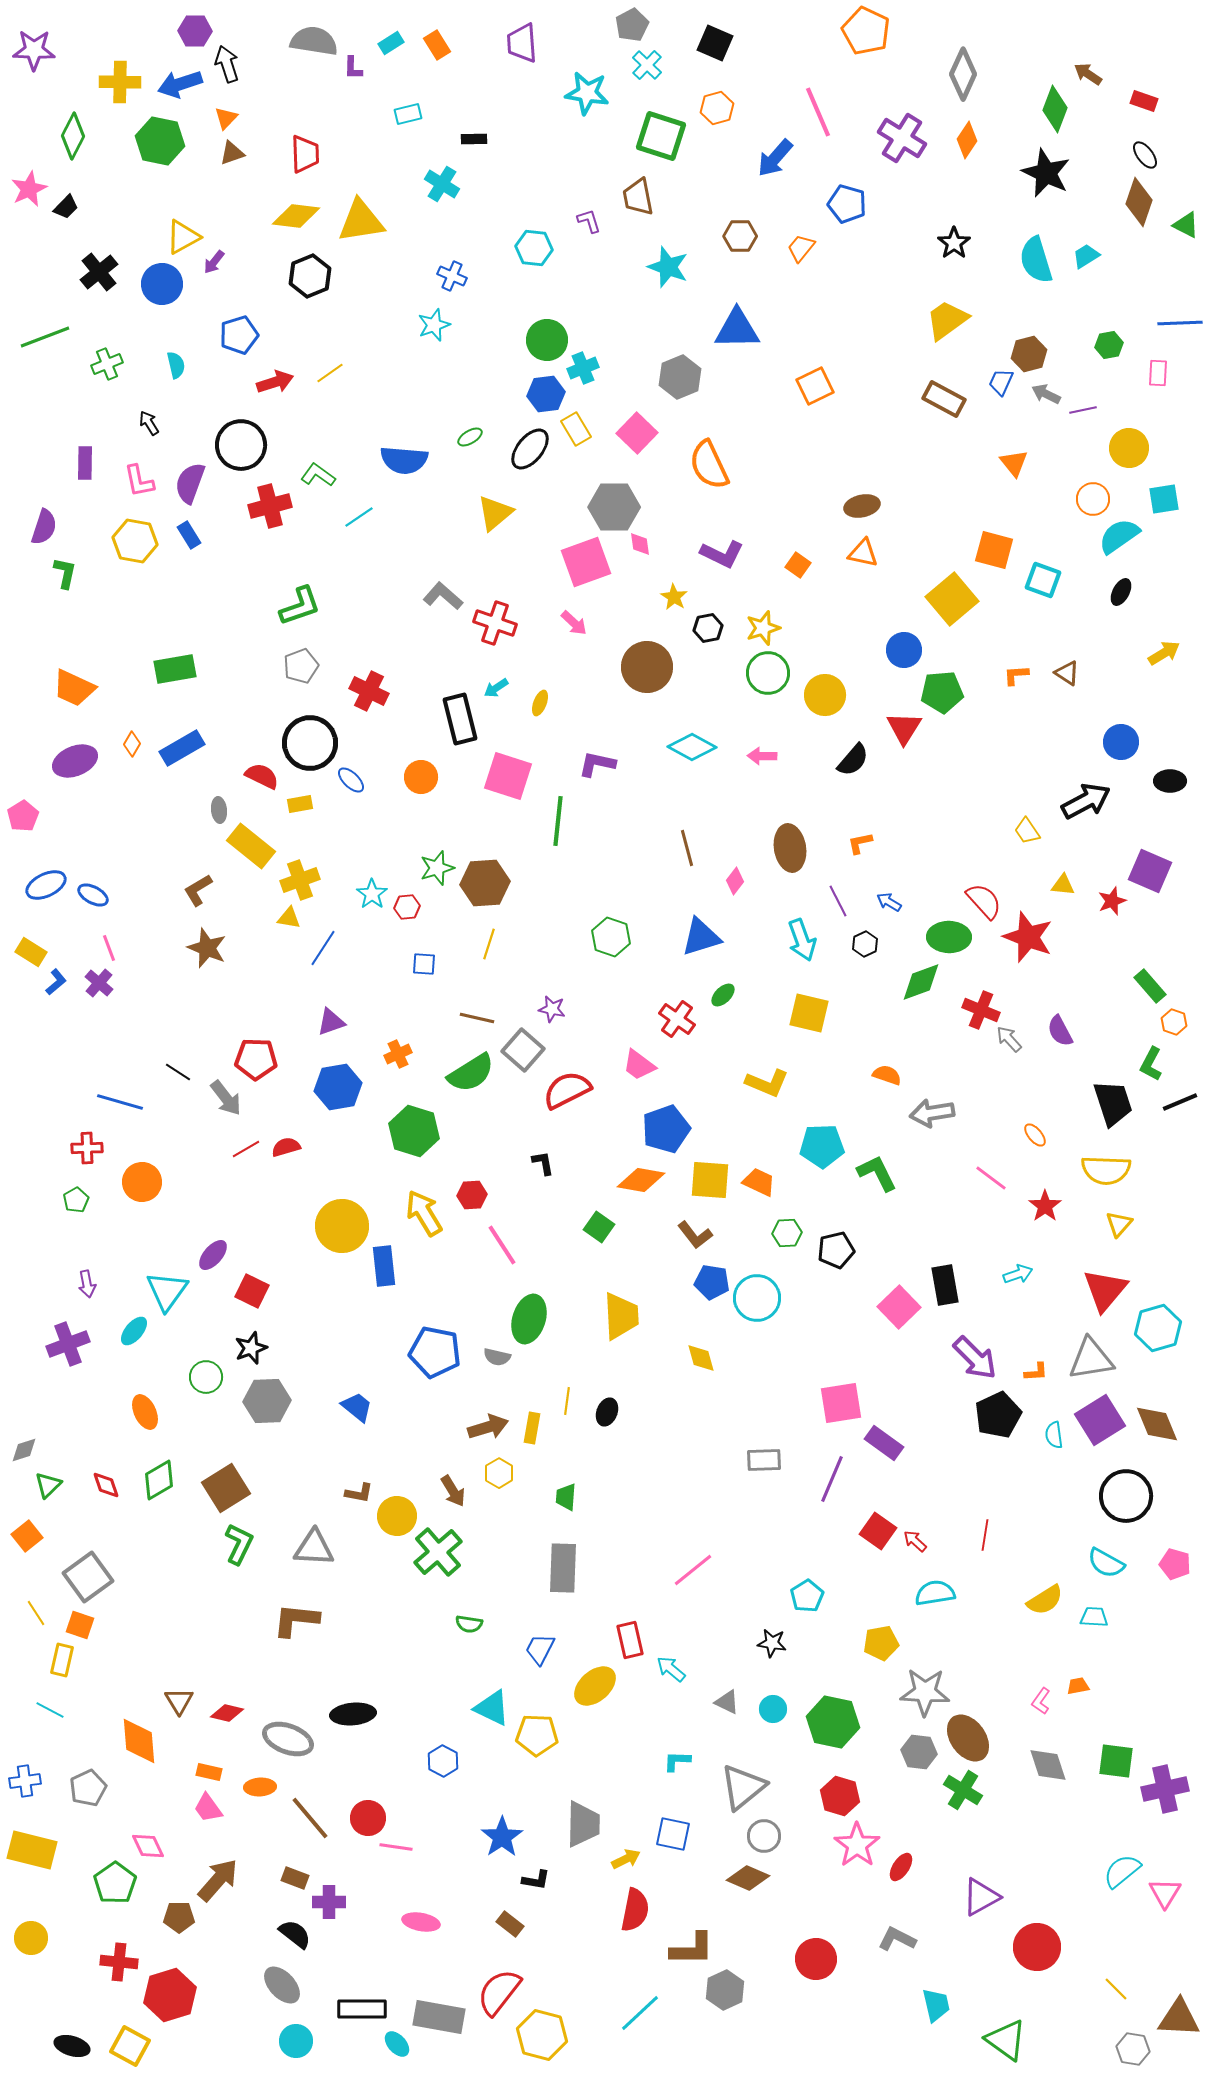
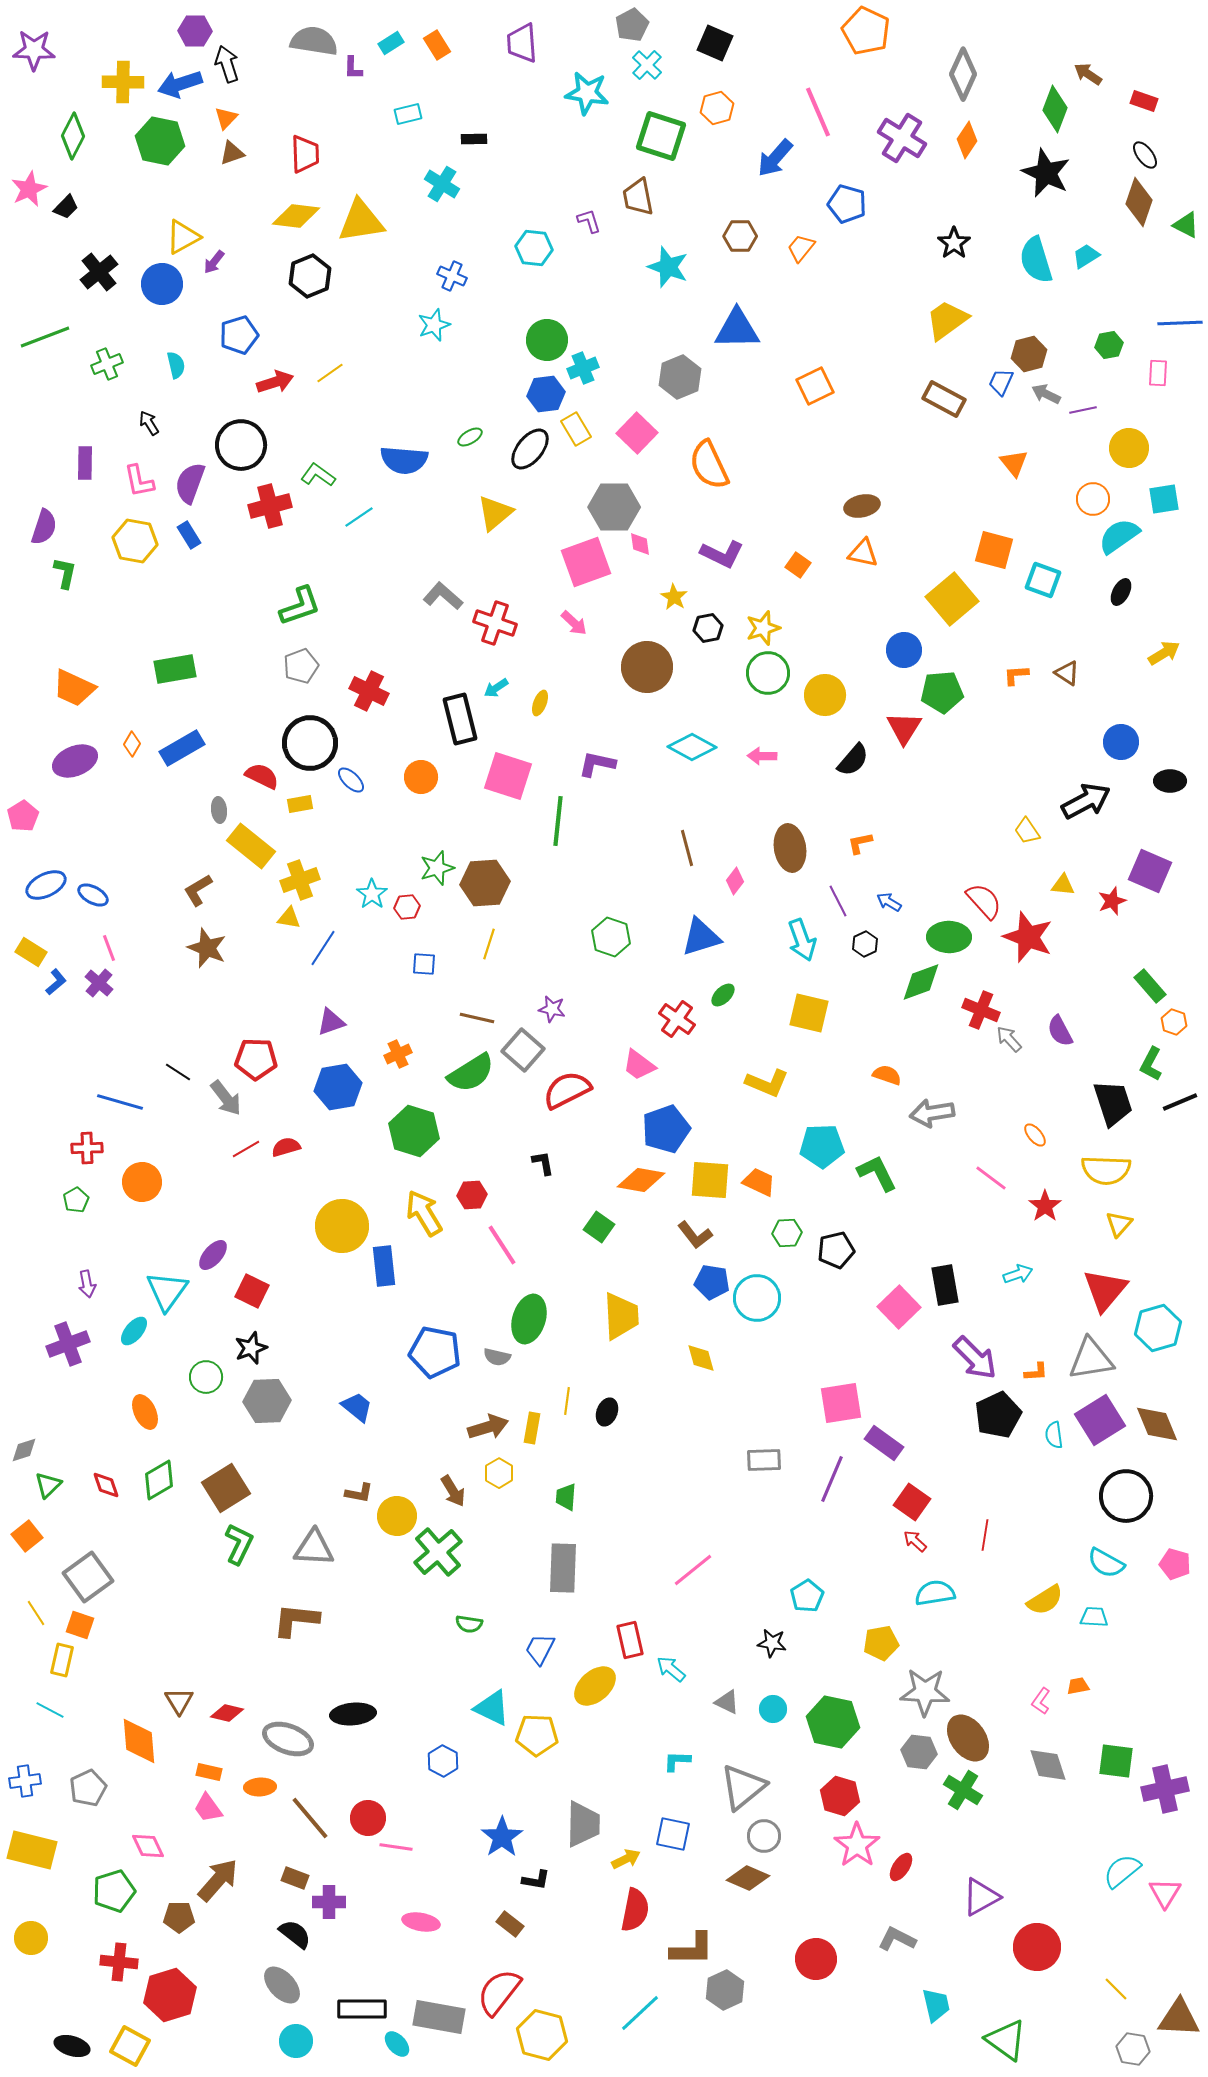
yellow cross at (120, 82): moved 3 px right
red square at (878, 1531): moved 34 px right, 29 px up
green pentagon at (115, 1883): moved 1 px left, 8 px down; rotated 18 degrees clockwise
